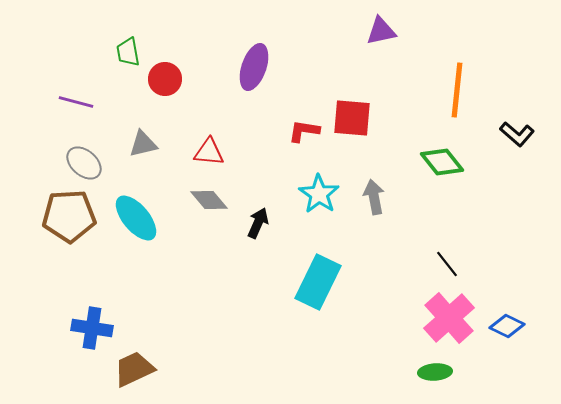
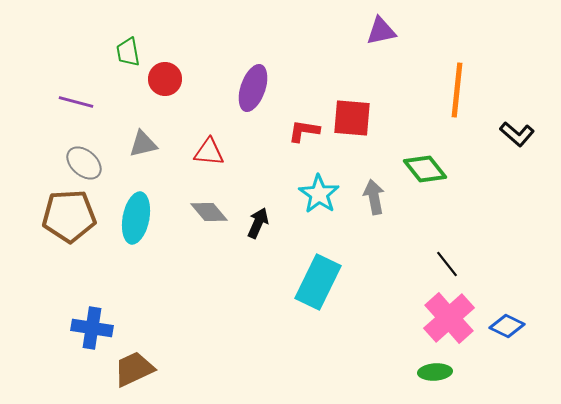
purple ellipse: moved 1 px left, 21 px down
green diamond: moved 17 px left, 7 px down
gray diamond: moved 12 px down
cyan ellipse: rotated 51 degrees clockwise
